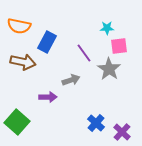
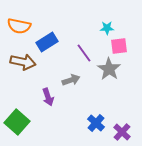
blue rectangle: rotated 30 degrees clockwise
purple arrow: rotated 72 degrees clockwise
